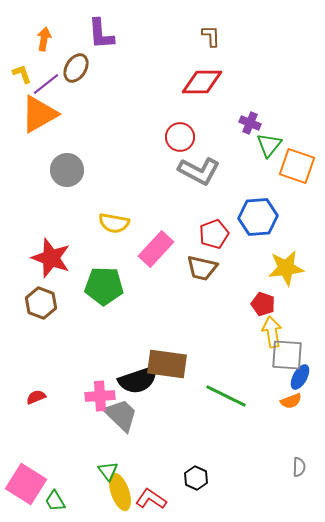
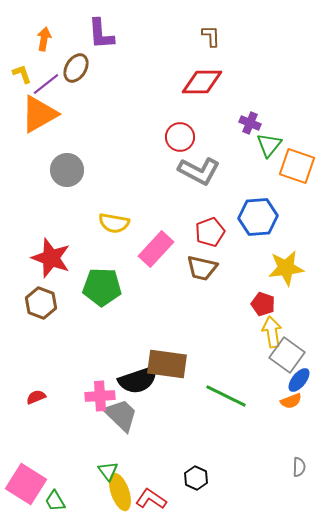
red pentagon at (214, 234): moved 4 px left, 2 px up
green pentagon at (104, 286): moved 2 px left, 1 px down
gray square at (287, 355): rotated 32 degrees clockwise
blue ellipse at (300, 377): moved 1 px left, 3 px down; rotated 10 degrees clockwise
